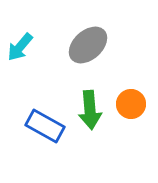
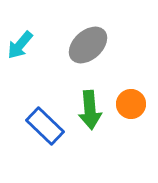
cyan arrow: moved 2 px up
blue rectangle: rotated 15 degrees clockwise
